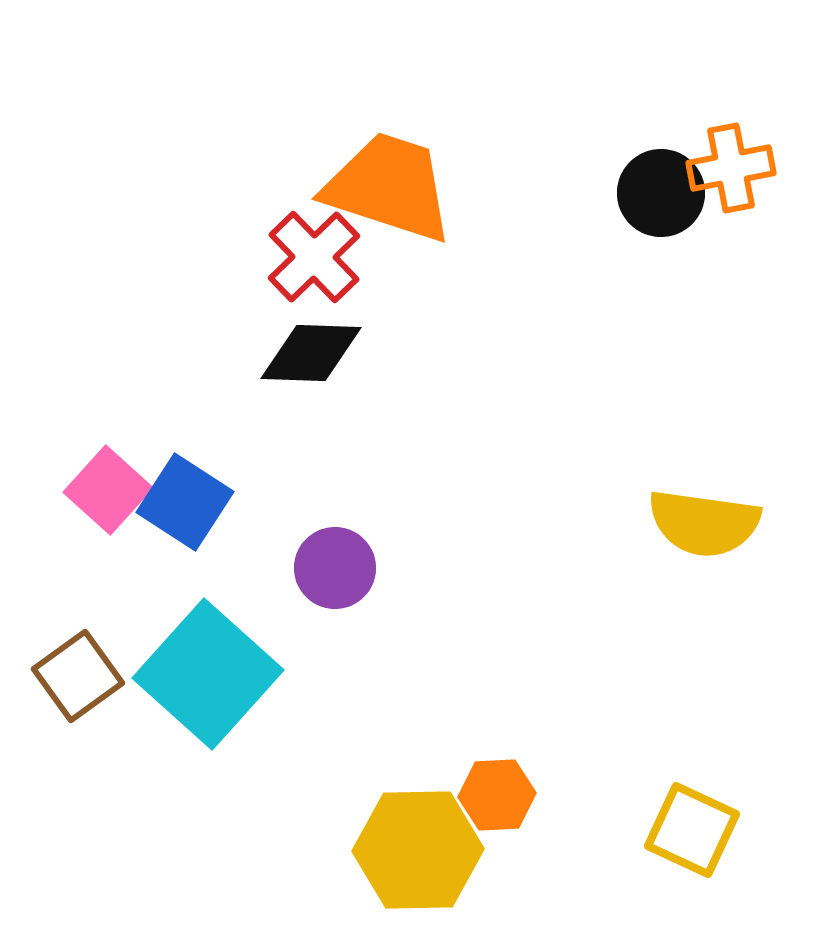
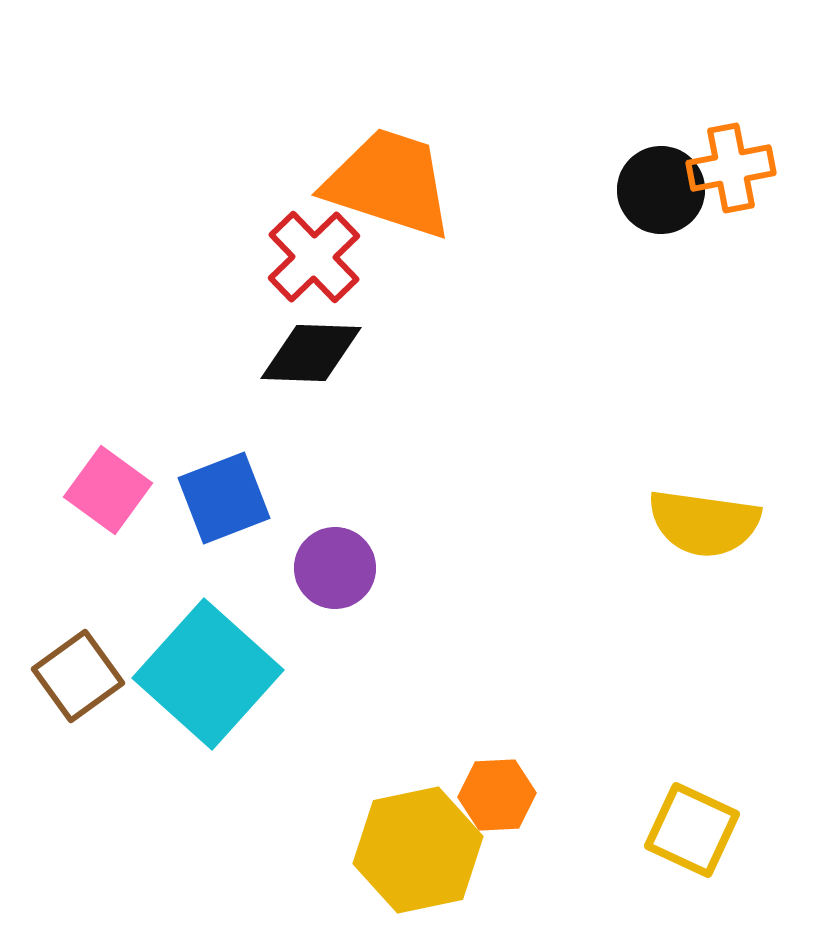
orange trapezoid: moved 4 px up
black circle: moved 3 px up
pink square: rotated 6 degrees counterclockwise
blue square: moved 39 px right, 4 px up; rotated 36 degrees clockwise
yellow hexagon: rotated 11 degrees counterclockwise
